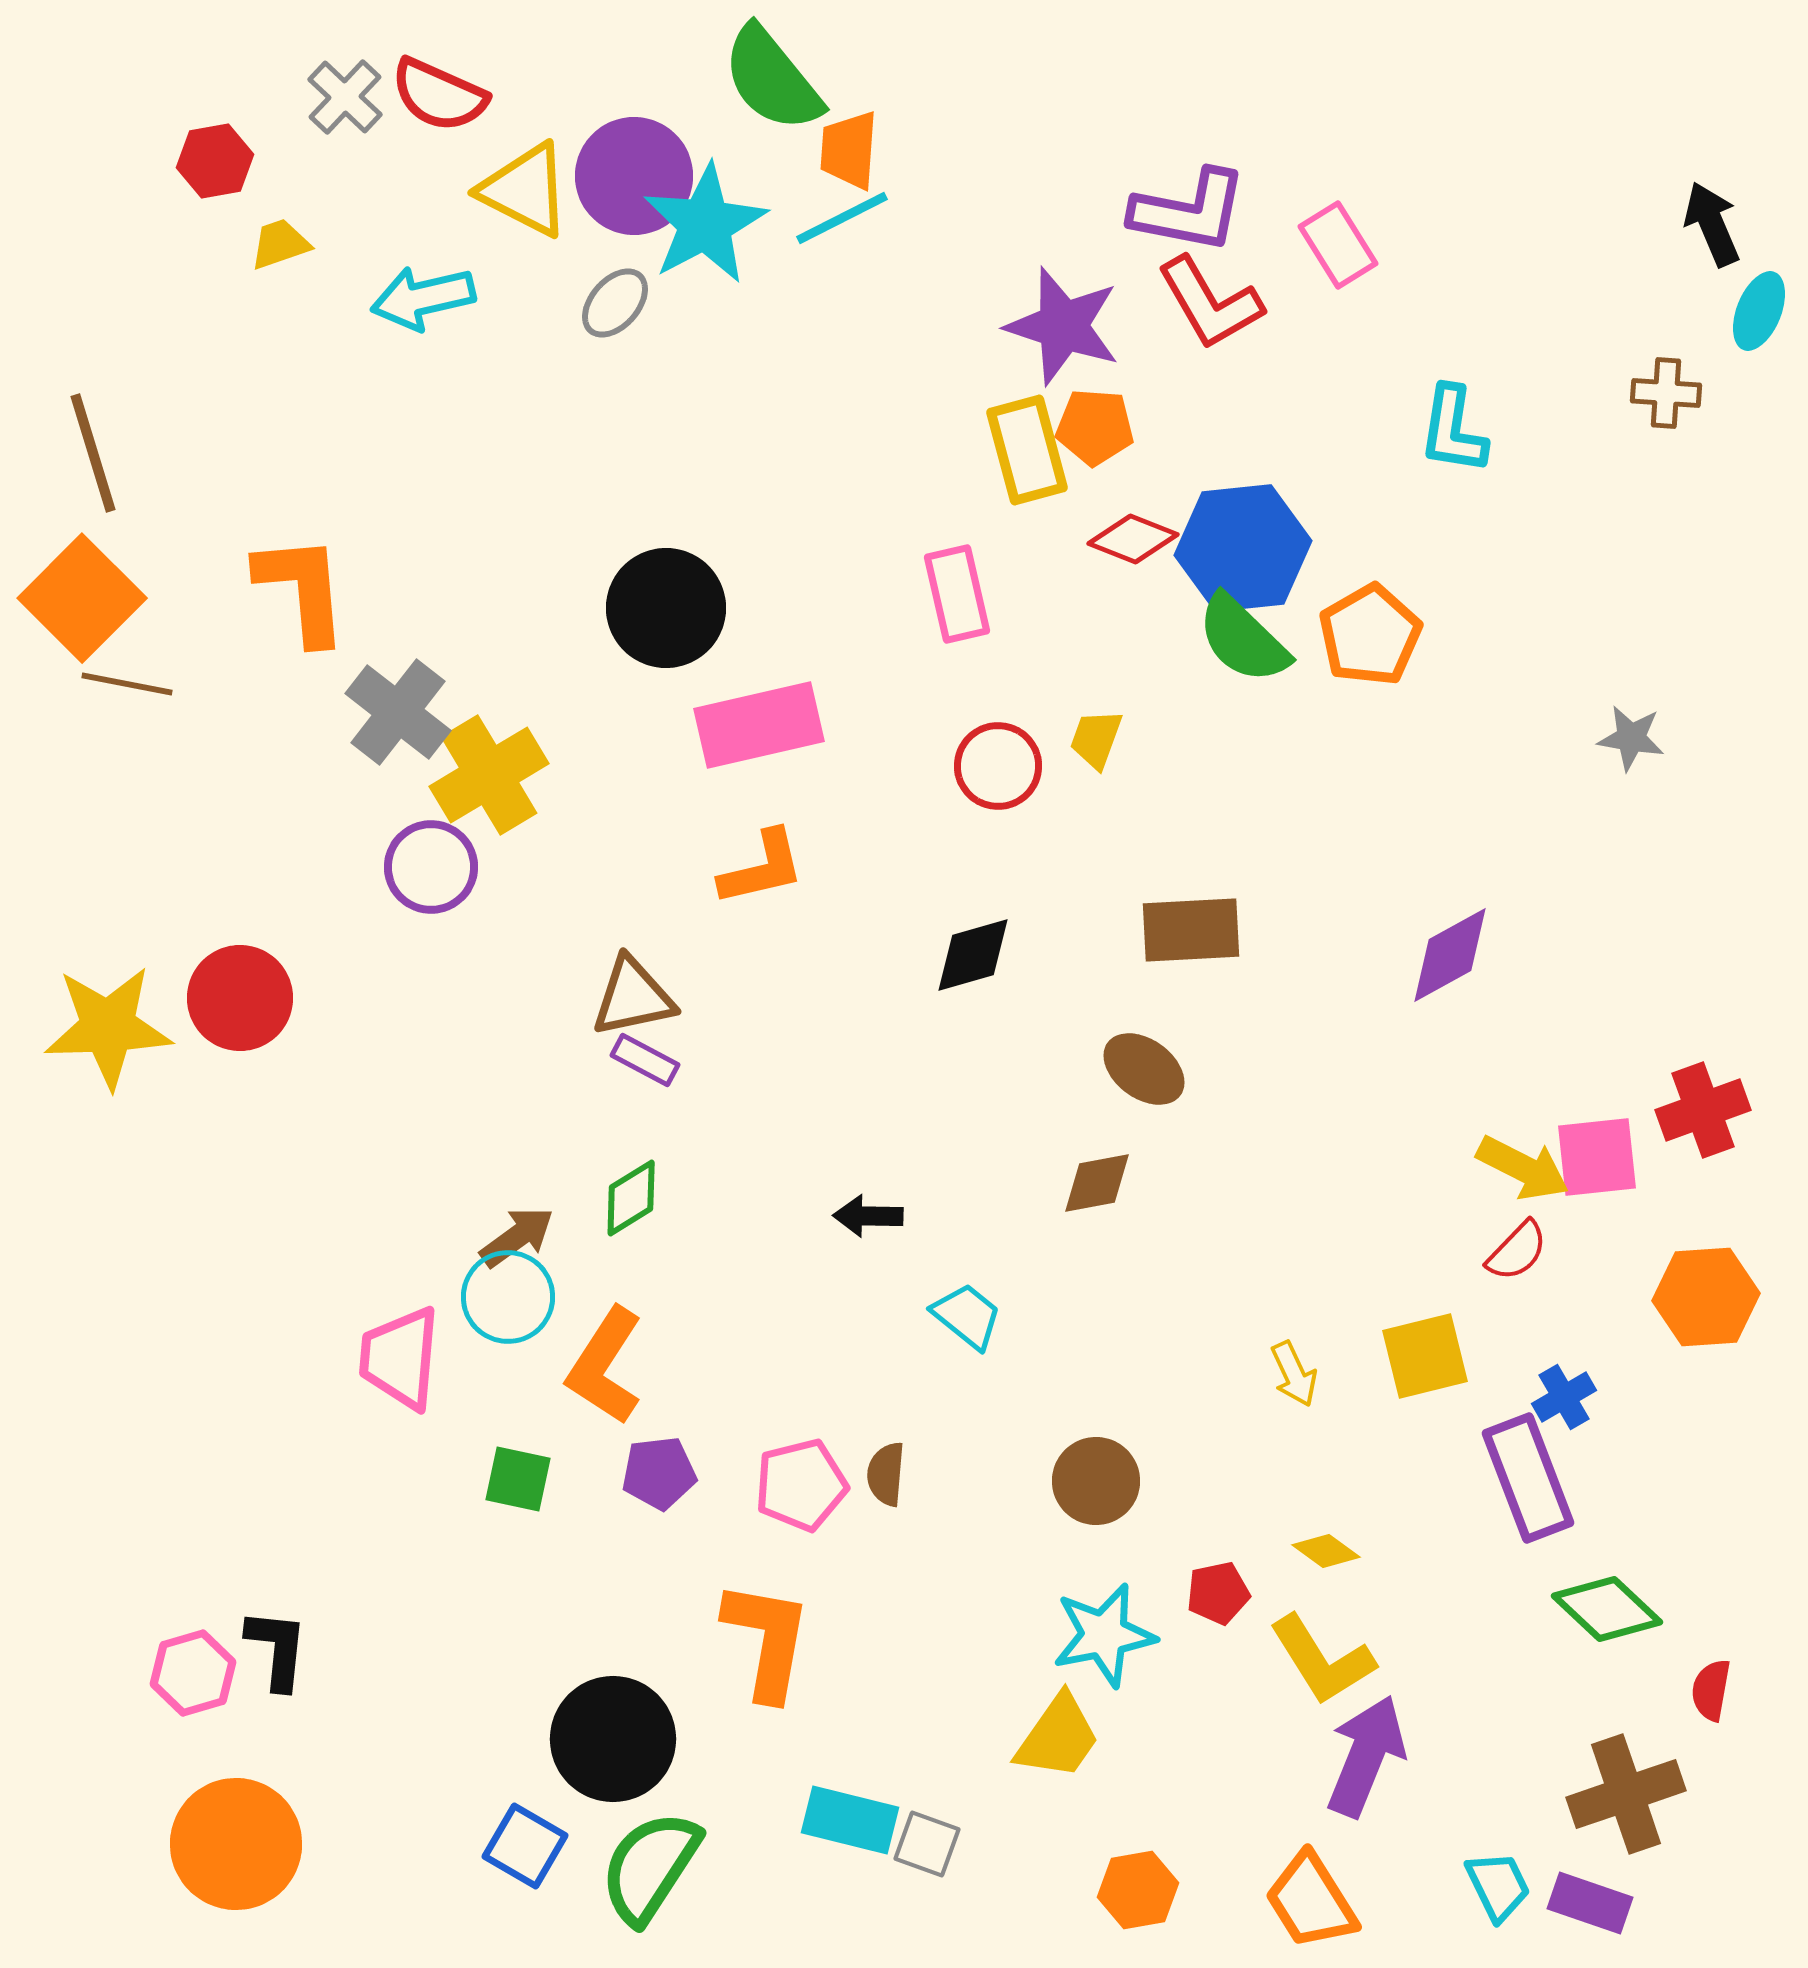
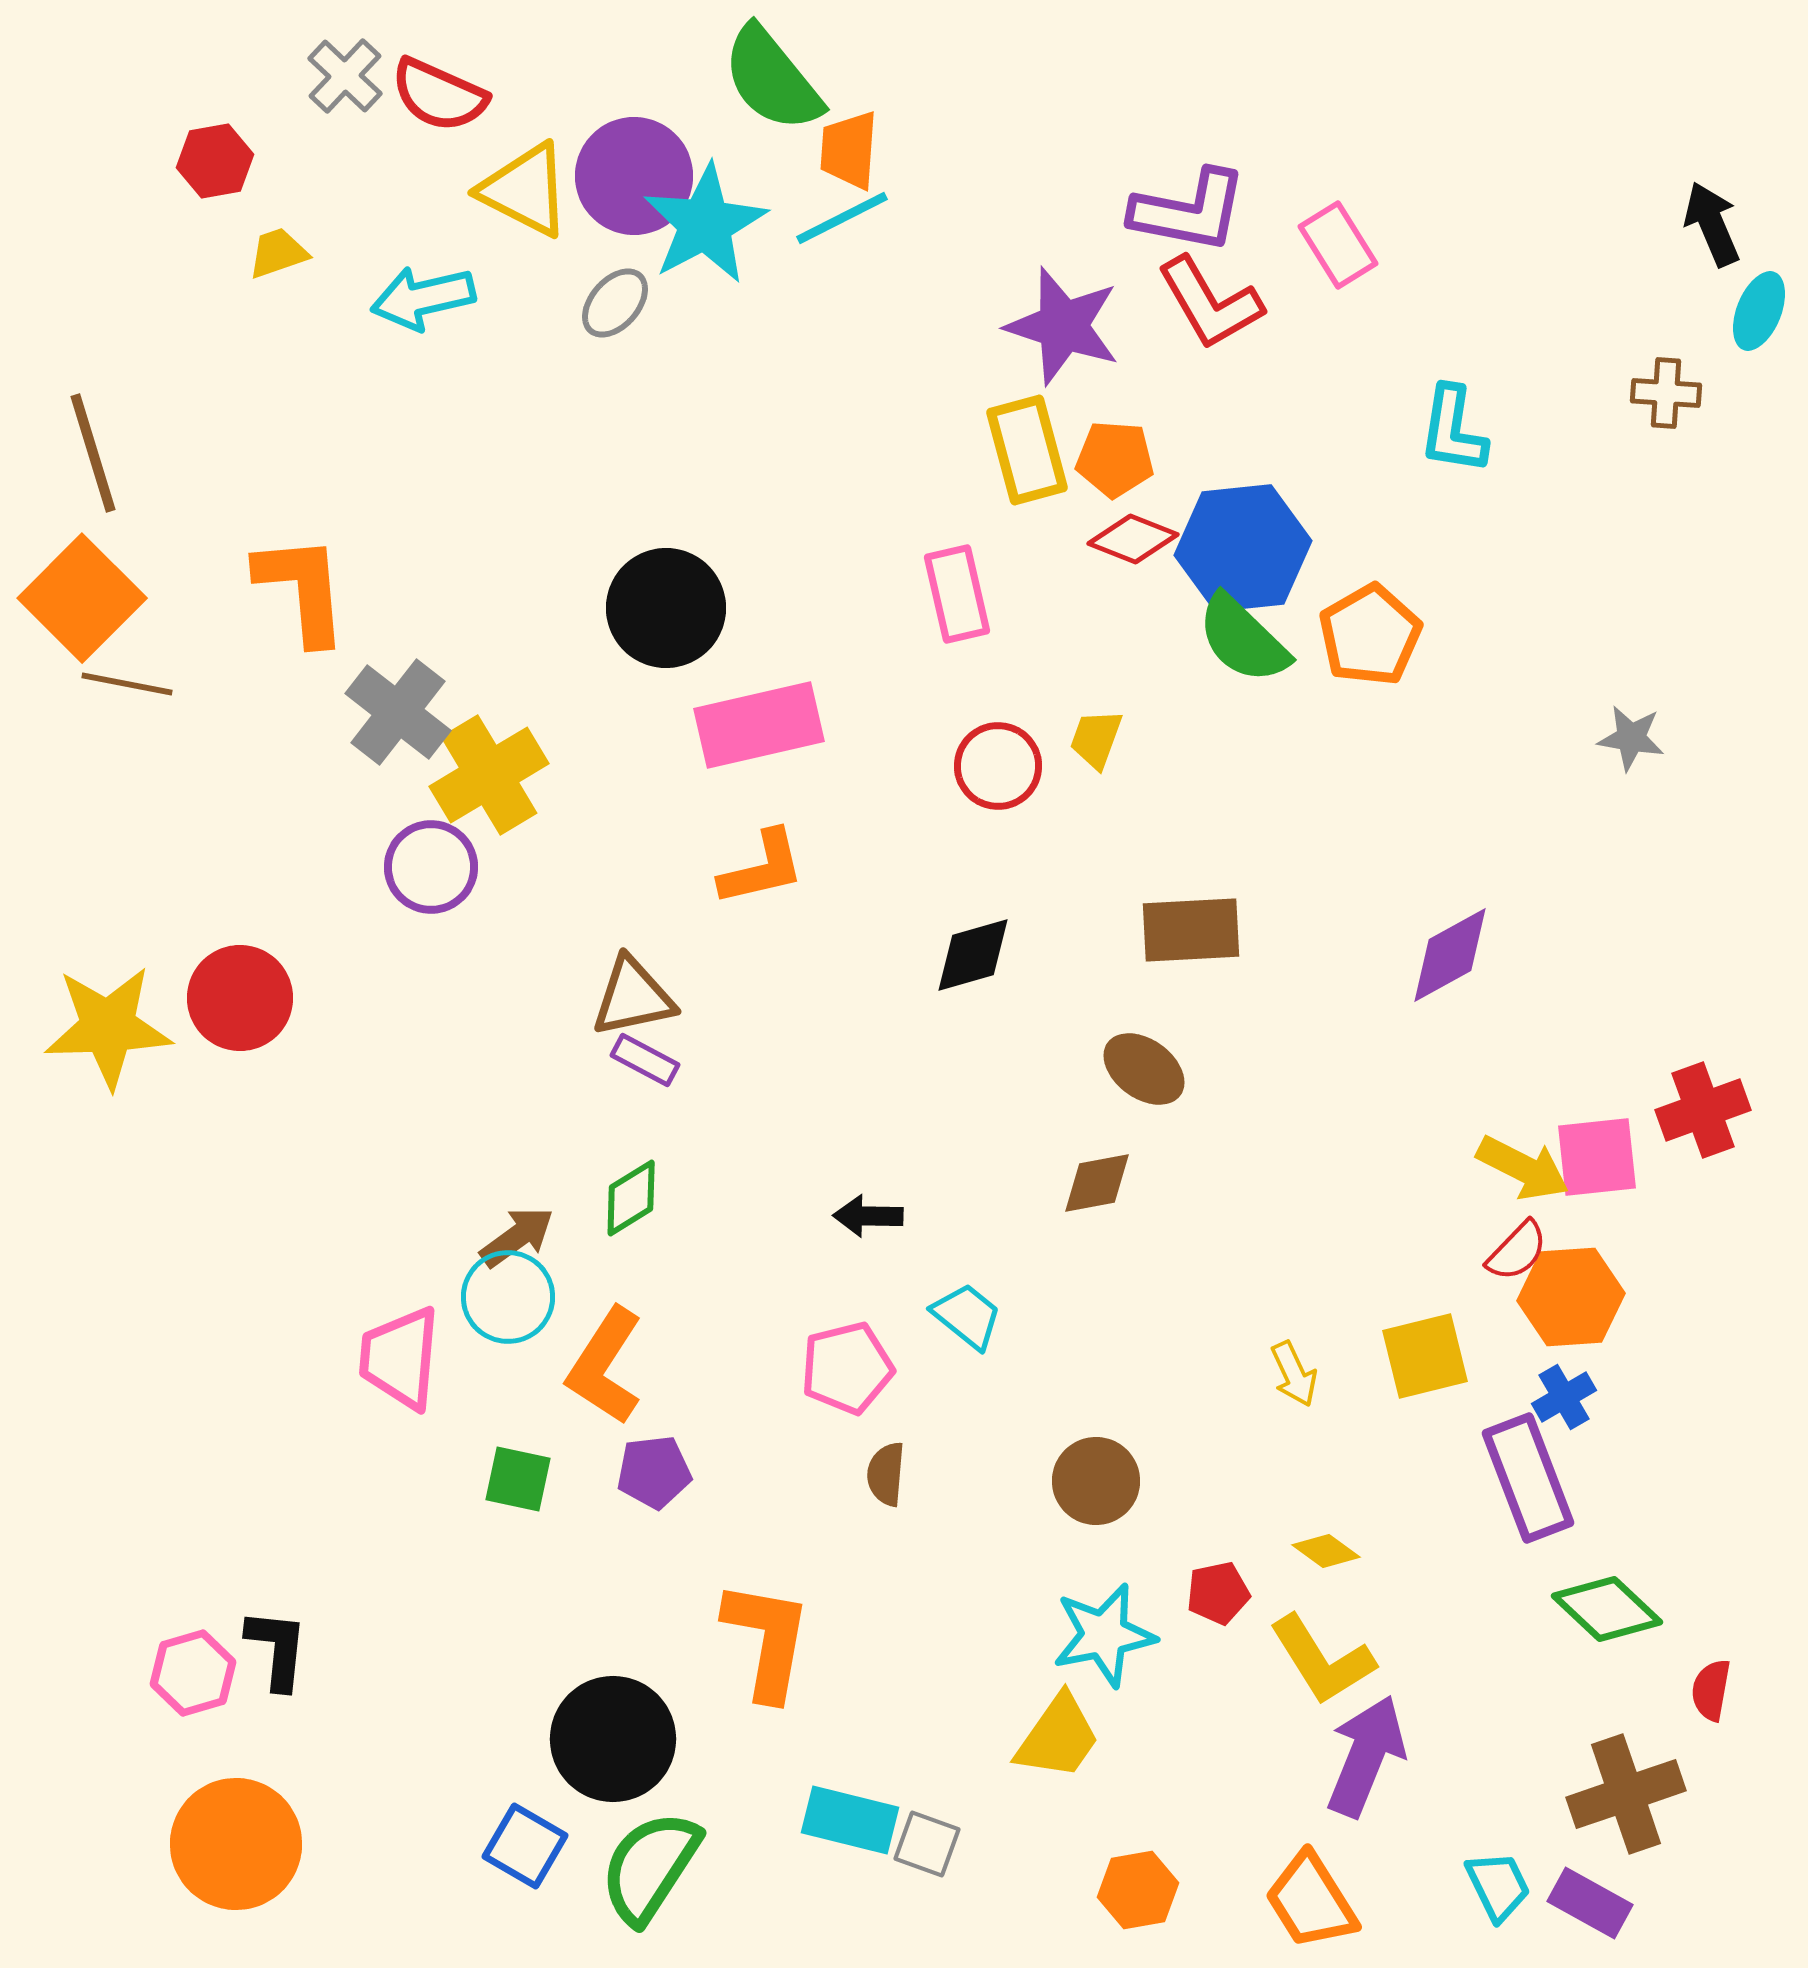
gray cross at (345, 97): moved 21 px up
yellow trapezoid at (280, 244): moved 2 px left, 9 px down
orange pentagon at (1095, 427): moved 20 px right, 32 px down
orange hexagon at (1706, 1297): moved 135 px left
purple pentagon at (659, 1473): moved 5 px left, 1 px up
pink pentagon at (801, 1485): moved 46 px right, 117 px up
purple rectangle at (1590, 1903): rotated 10 degrees clockwise
